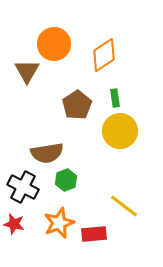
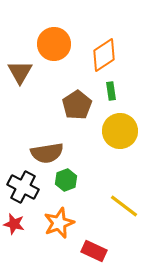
brown triangle: moved 7 px left, 1 px down
green rectangle: moved 4 px left, 7 px up
red rectangle: moved 17 px down; rotated 30 degrees clockwise
